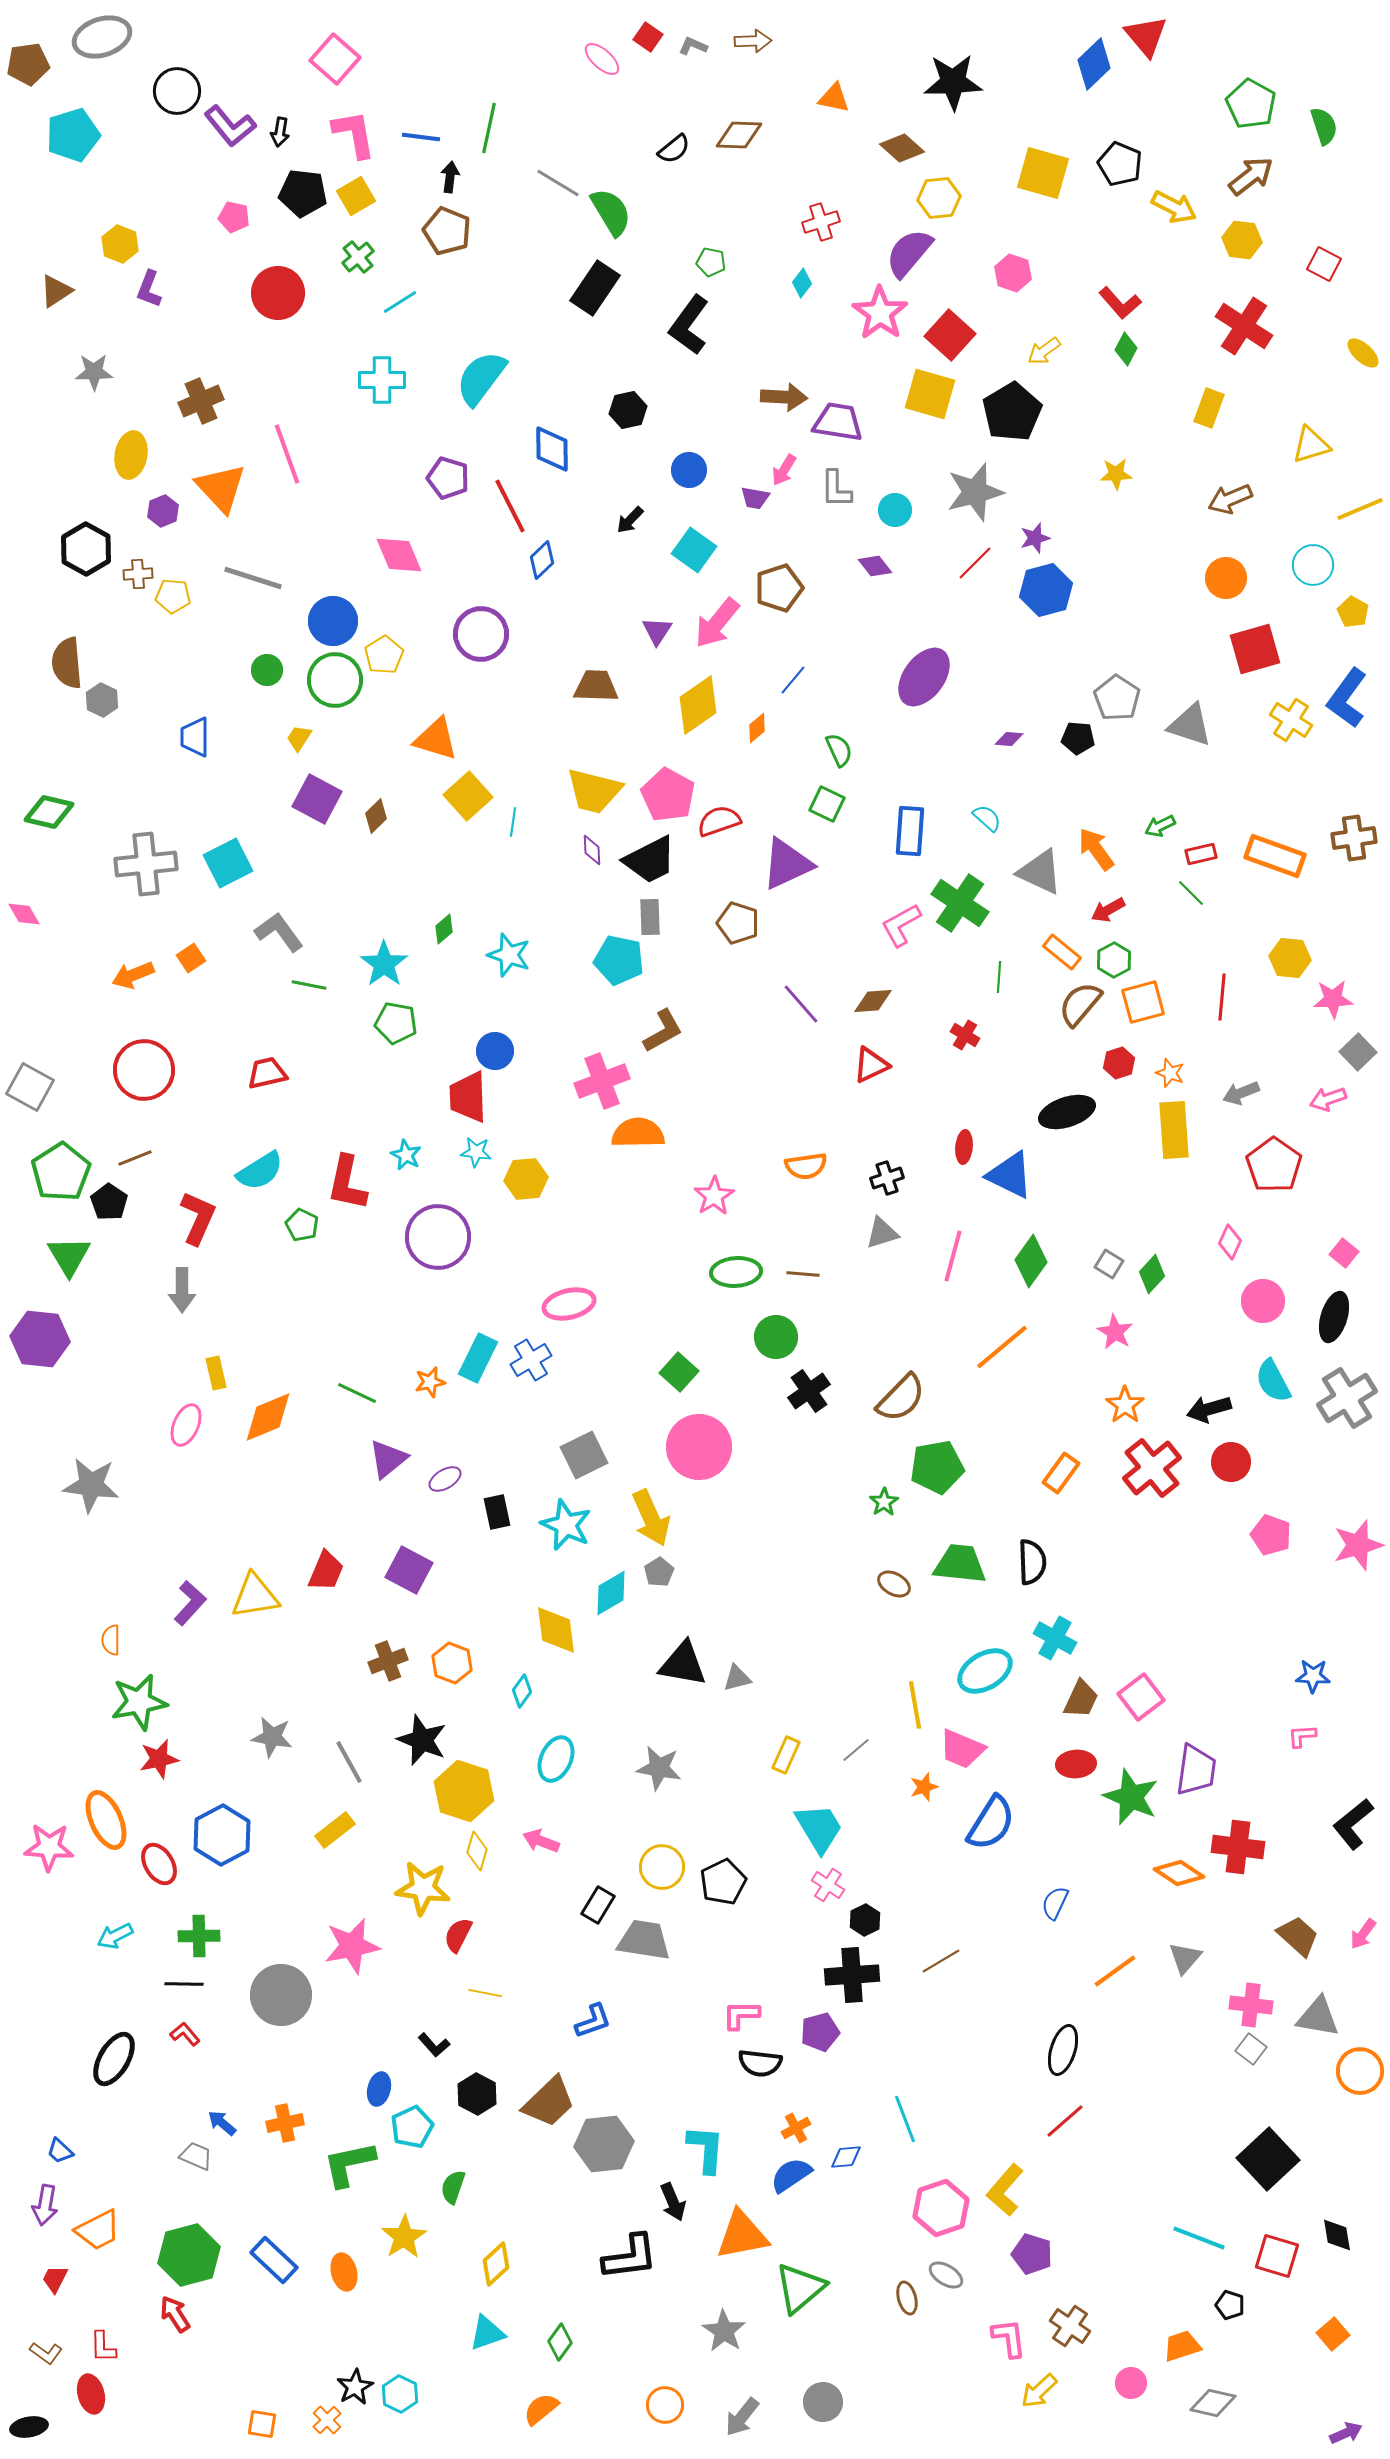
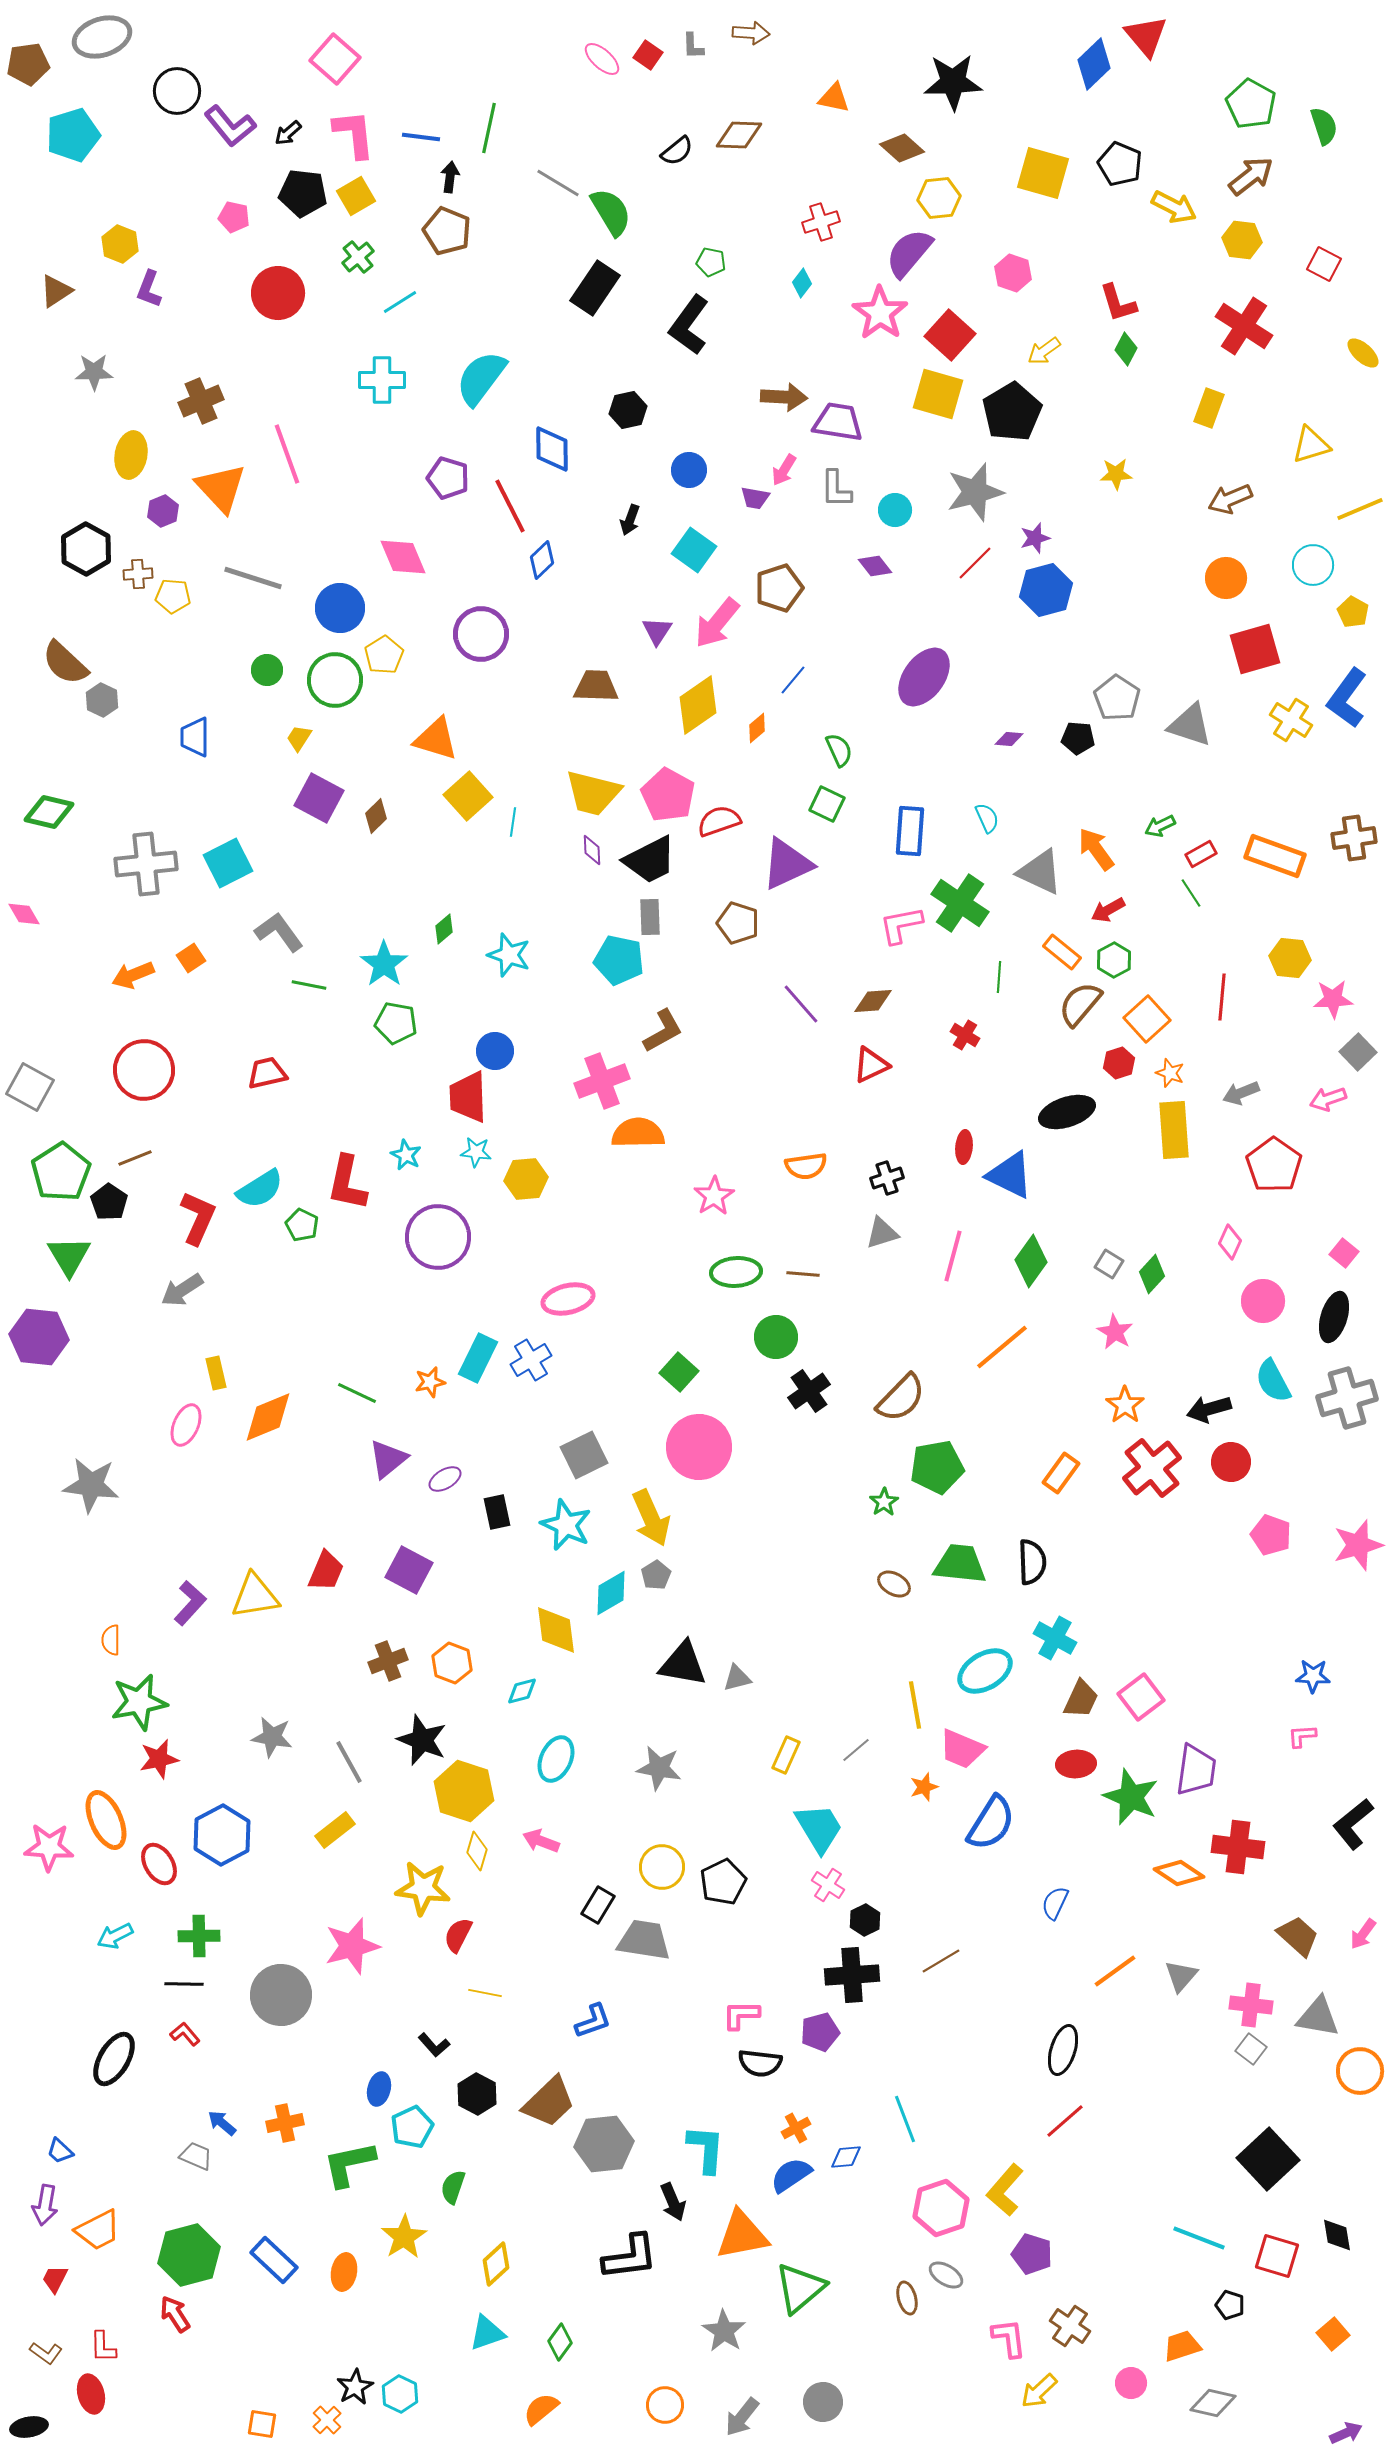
red square at (648, 37): moved 18 px down
brown arrow at (753, 41): moved 2 px left, 8 px up; rotated 6 degrees clockwise
gray L-shape at (693, 46): rotated 116 degrees counterclockwise
black arrow at (280, 132): moved 8 px right, 1 px down; rotated 40 degrees clockwise
pink L-shape at (354, 134): rotated 4 degrees clockwise
black semicircle at (674, 149): moved 3 px right, 2 px down
red L-shape at (1120, 303): moved 2 px left; rotated 24 degrees clockwise
yellow square at (930, 394): moved 8 px right
black arrow at (630, 520): rotated 24 degrees counterclockwise
pink diamond at (399, 555): moved 4 px right, 2 px down
blue circle at (333, 621): moved 7 px right, 13 px up
brown semicircle at (67, 663): moved 2 px left; rotated 42 degrees counterclockwise
yellow trapezoid at (594, 791): moved 1 px left, 2 px down
purple square at (317, 799): moved 2 px right, 1 px up
cyan semicircle at (987, 818): rotated 24 degrees clockwise
red rectangle at (1201, 854): rotated 16 degrees counterclockwise
green line at (1191, 893): rotated 12 degrees clockwise
pink L-shape at (901, 925): rotated 18 degrees clockwise
orange square at (1143, 1002): moved 4 px right, 17 px down; rotated 27 degrees counterclockwise
cyan semicircle at (260, 1171): moved 18 px down
gray arrow at (182, 1290): rotated 57 degrees clockwise
pink ellipse at (569, 1304): moved 1 px left, 5 px up
purple hexagon at (40, 1339): moved 1 px left, 2 px up
gray cross at (1347, 1398): rotated 16 degrees clockwise
gray pentagon at (659, 1572): moved 3 px left, 3 px down
cyan diamond at (522, 1691): rotated 40 degrees clockwise
pink star at (352, 1946): rotated 4 degrees counterclockwise
gray triangle at (1185, 1958): moved 4 px left, 18 px down
orange ellipse at (344, 2272): rotated 24 degrees clockwise
